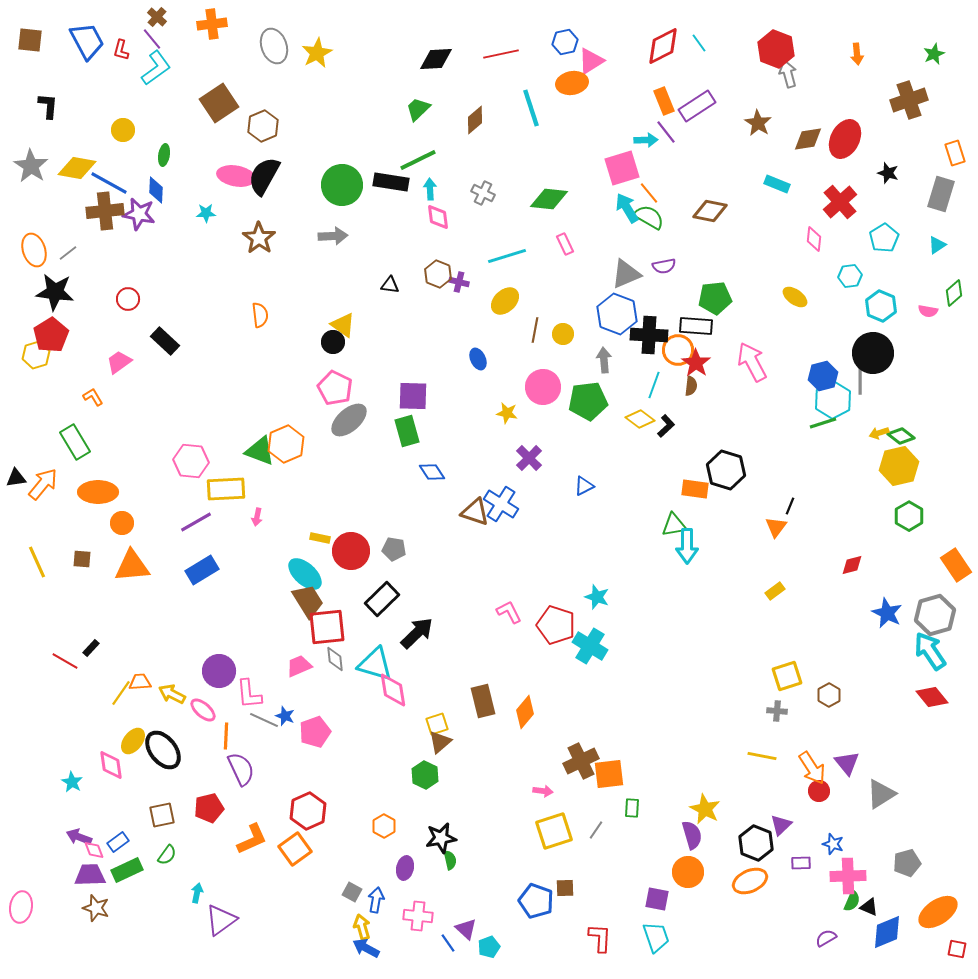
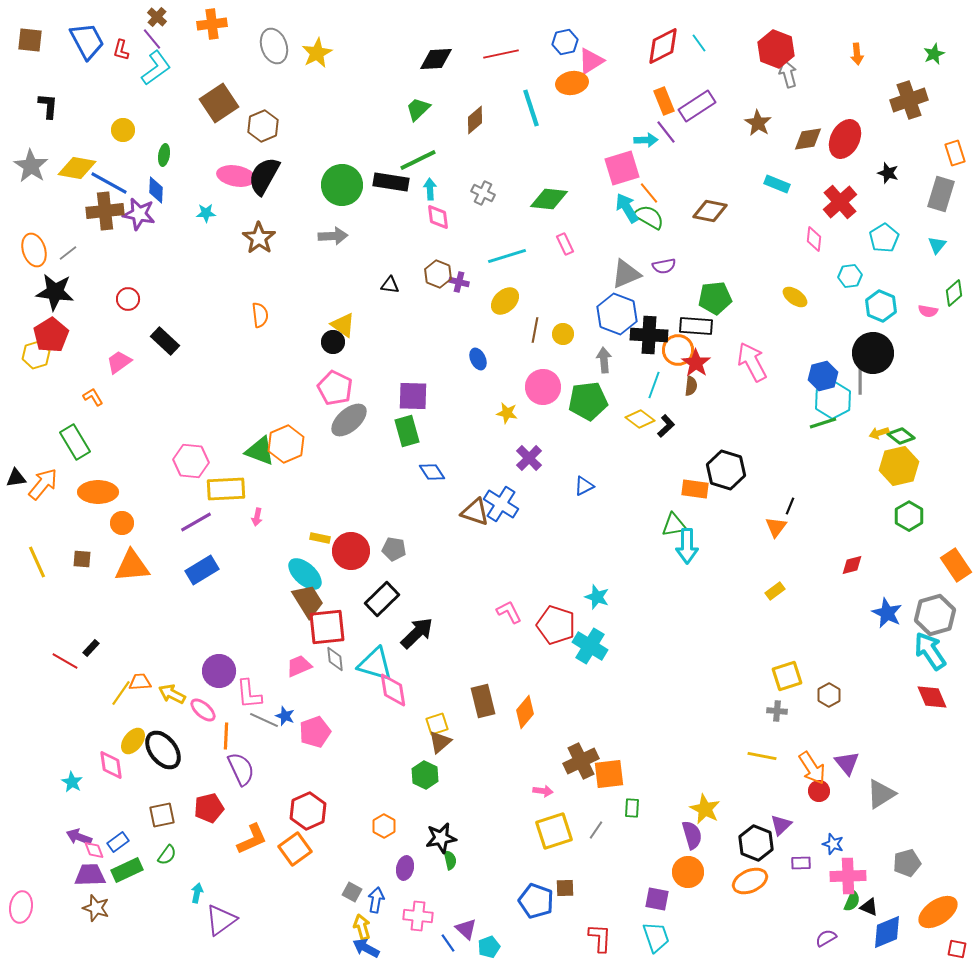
cyan triangle at (937, 245): rotated 18 degrees counterclockwise
red diamond at (932, 697): rotated 16 degrees clockwise
